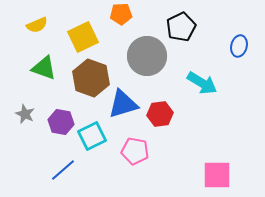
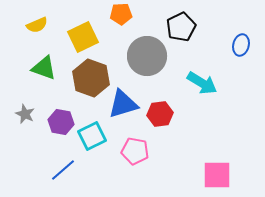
blue ellipse: moved 2 px right, 1 px up
